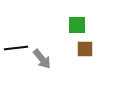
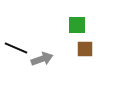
black line: rotated 30 degrees clockwise
gray arrow: rotated 70 degrees counterclockwise
